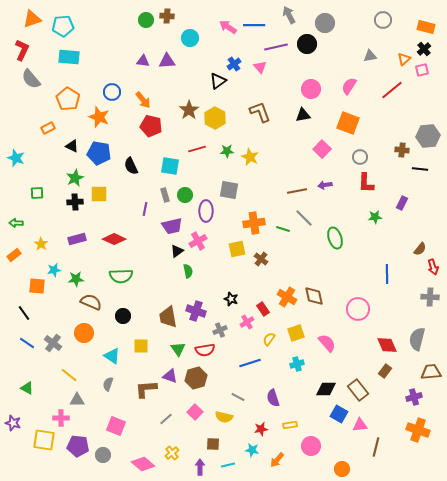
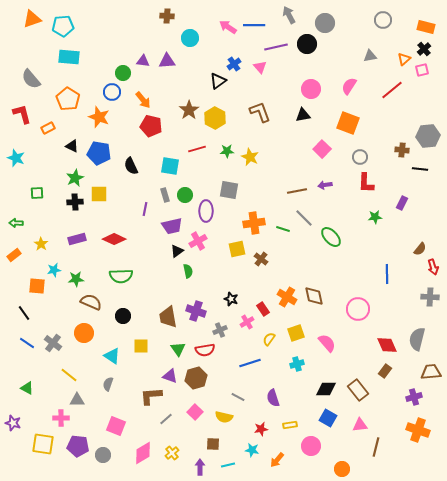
green circle at (146, 20): moved 23 px left, 53 px down
red L-shape at (22, 50): moved 64 px down; rotated 40 degrees counterclockwise
green ellipse at (335, 238): moved 4 px left, 1 px up; rotated 25 degrees counterclockwise
brown L-shape at (146, 389): moved 5 px right, 7 px down
blue square at (339, 414): moved 11 px left, 4 px down
yellow square at (44, 440): moved 1 px left, 4 px down
pink diamond at (143, 464): moved 11 px up; rotated 70 degrees counterclockwise
